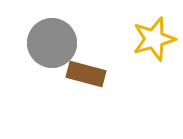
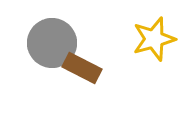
brown rectangle: moved 4 px left, 6 px up; rotated 12 degrees clockwise
